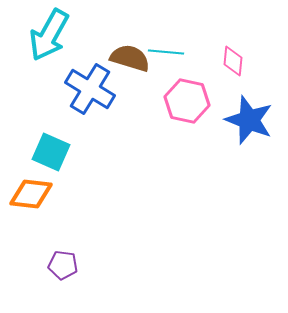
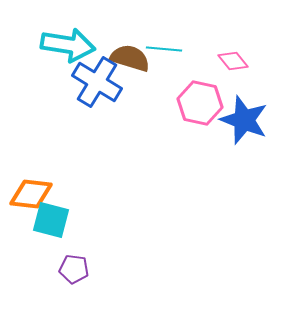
cyan arrow: moved 19 px right, 10 px down; rotated 110 degrees counterclockwise
cyan line: moved 2 px left, 3 px up
pink diamond: rotated 44 degrees counterclockwise
blue cross: moved 7 px right, 7 px up
pink hexagon: moved 13 px right, 2 px down
blue star: moved 5 px left
cyan square: moved 68 px down; rotated 9 degrees counterclockwise
purple pentagon: moved 11 px right, 4 px down
